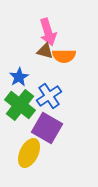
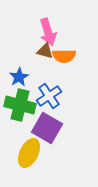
green cross: rotated 24 degrees counterclockwise
